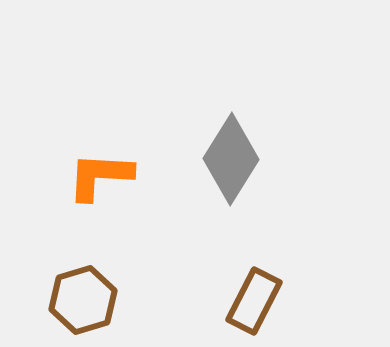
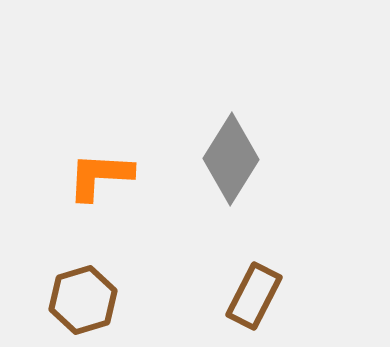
brown rectangle: moved 5 px up
